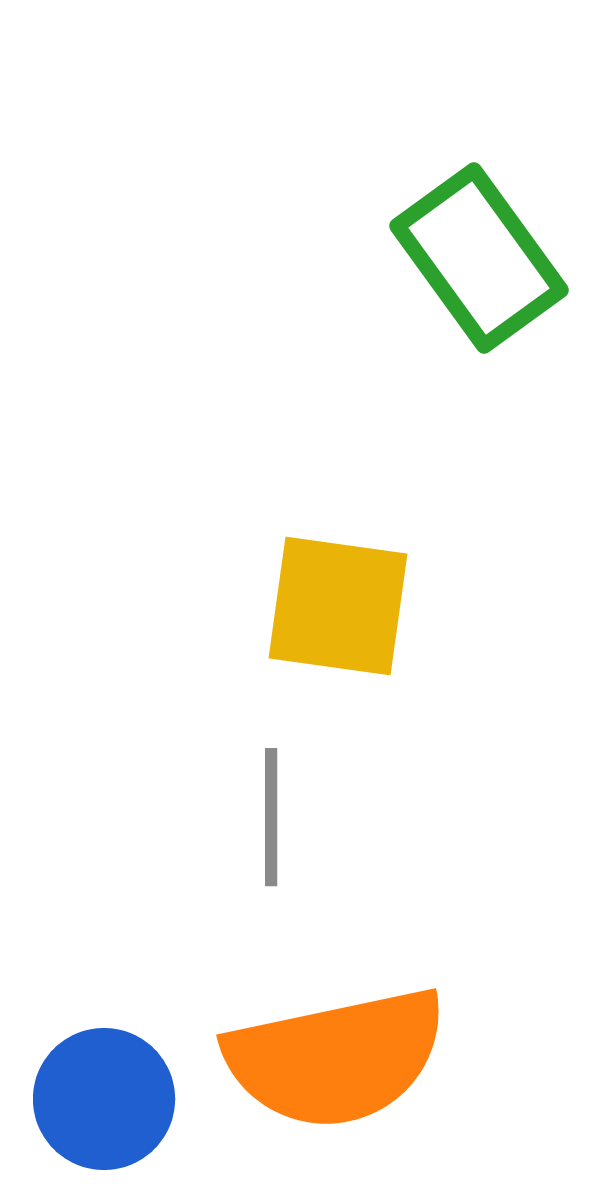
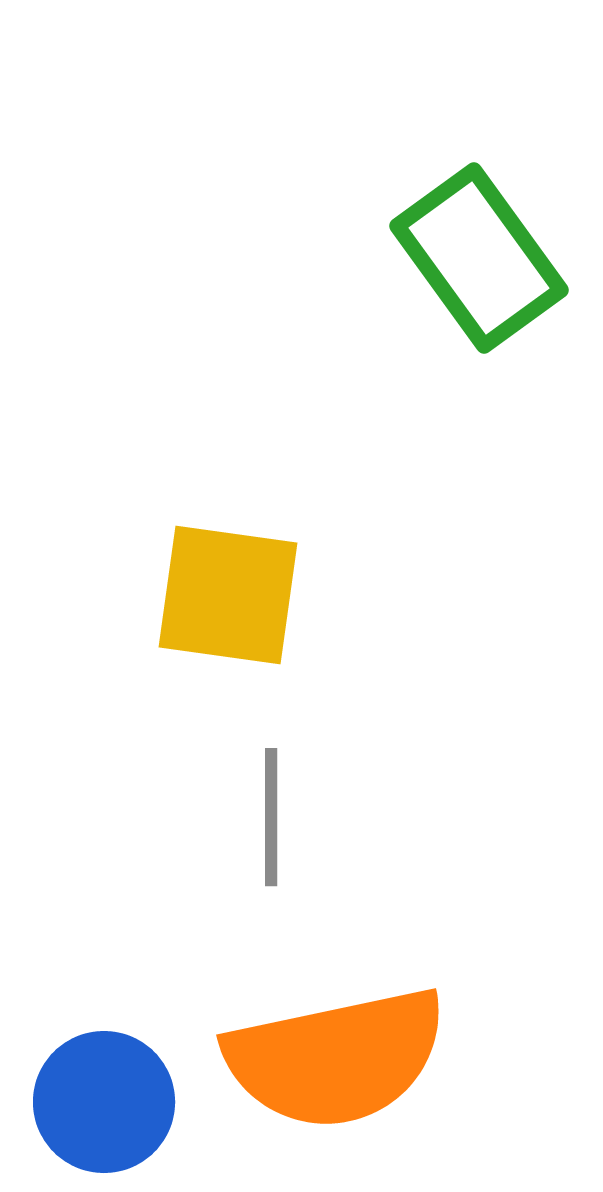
yellow square: moved 110 px left, 11 px up
blue circle: moved 3 px down
